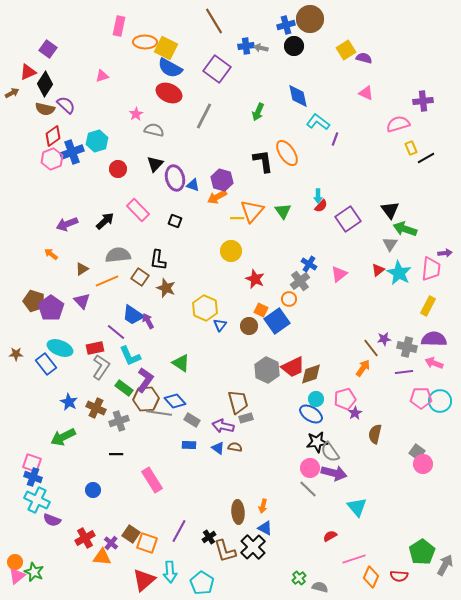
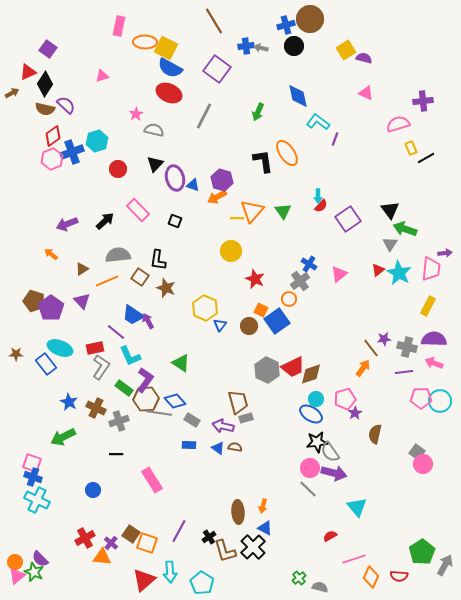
purple semicircle at (52, 520): moved 12 px left, 39 px down; rotated 24 degrees clockwise
